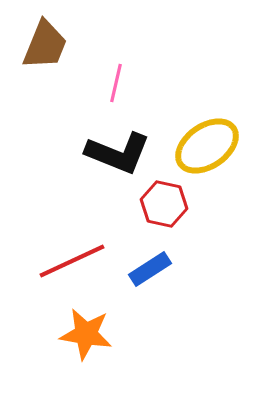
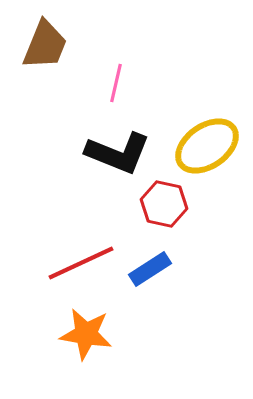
red line: moved 9 px right, 2 px down
